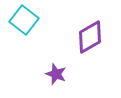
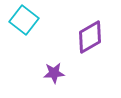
purple star: moved 2 px left, 1 px up; rotated 25 degrees counterclockwise
